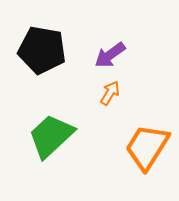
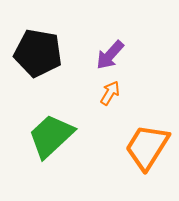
black pentagon: moved 4 px left, 3 px down
purple arrow: rotated 12 degrees counterclockwise
